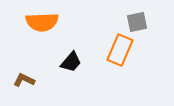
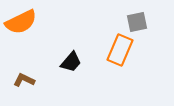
orange semicircle: moved 21 px left; rotated 24 degrees counterclockwise
